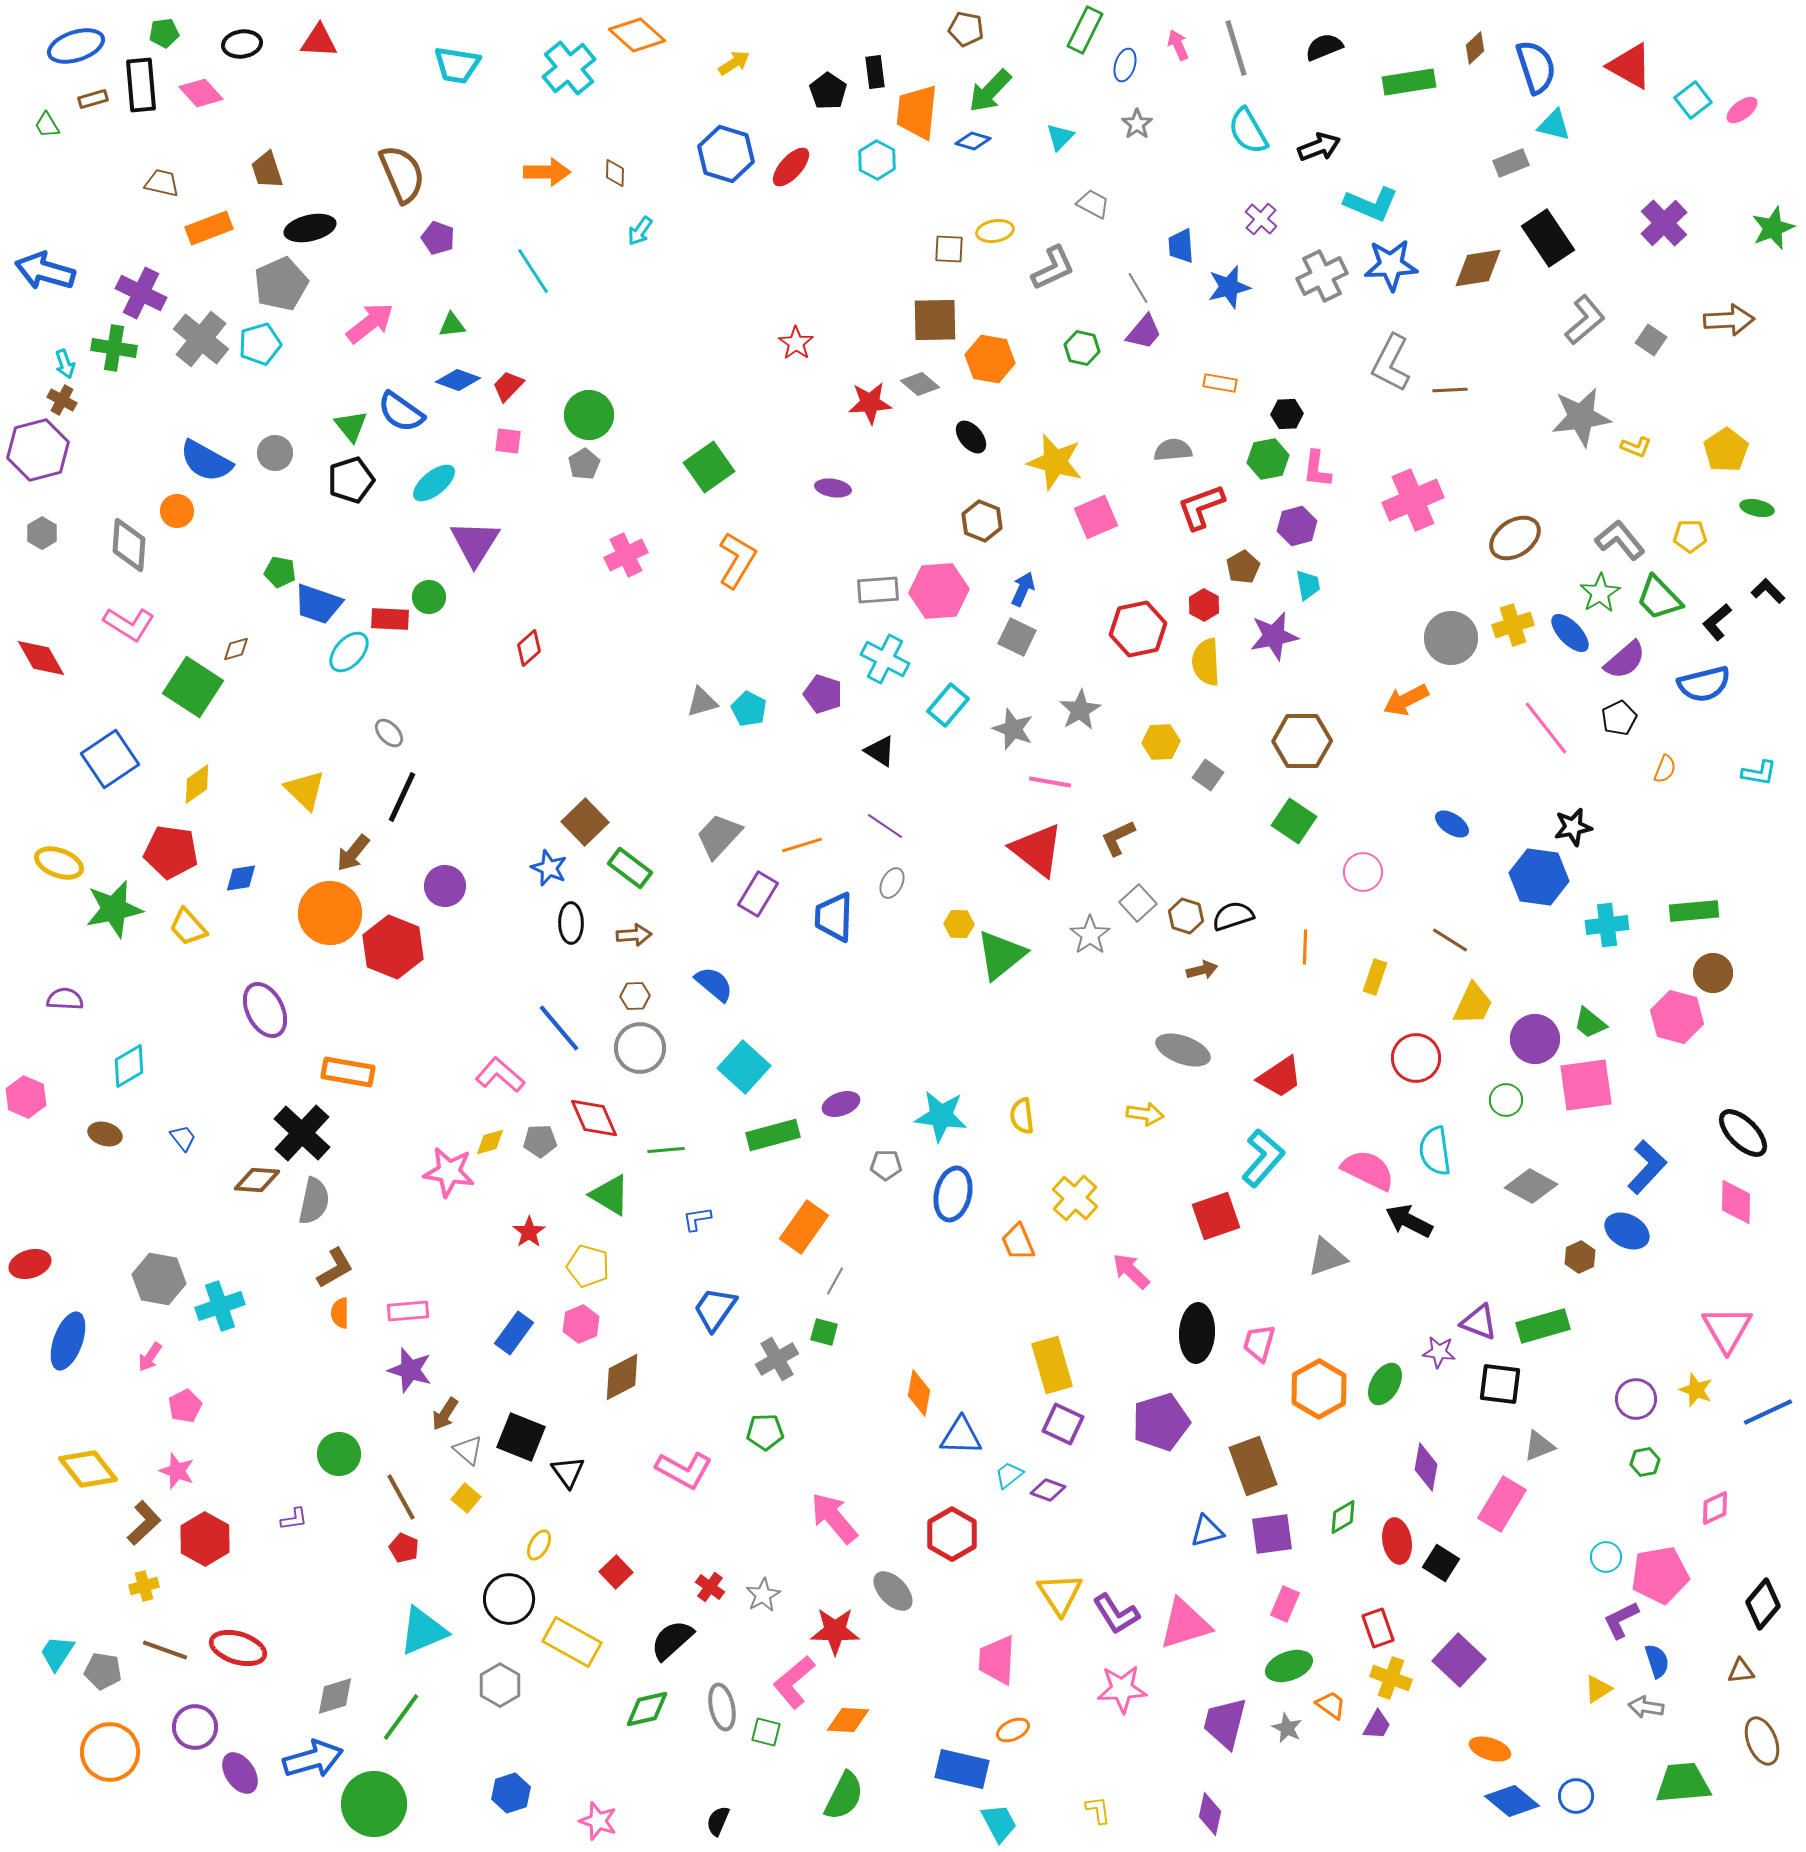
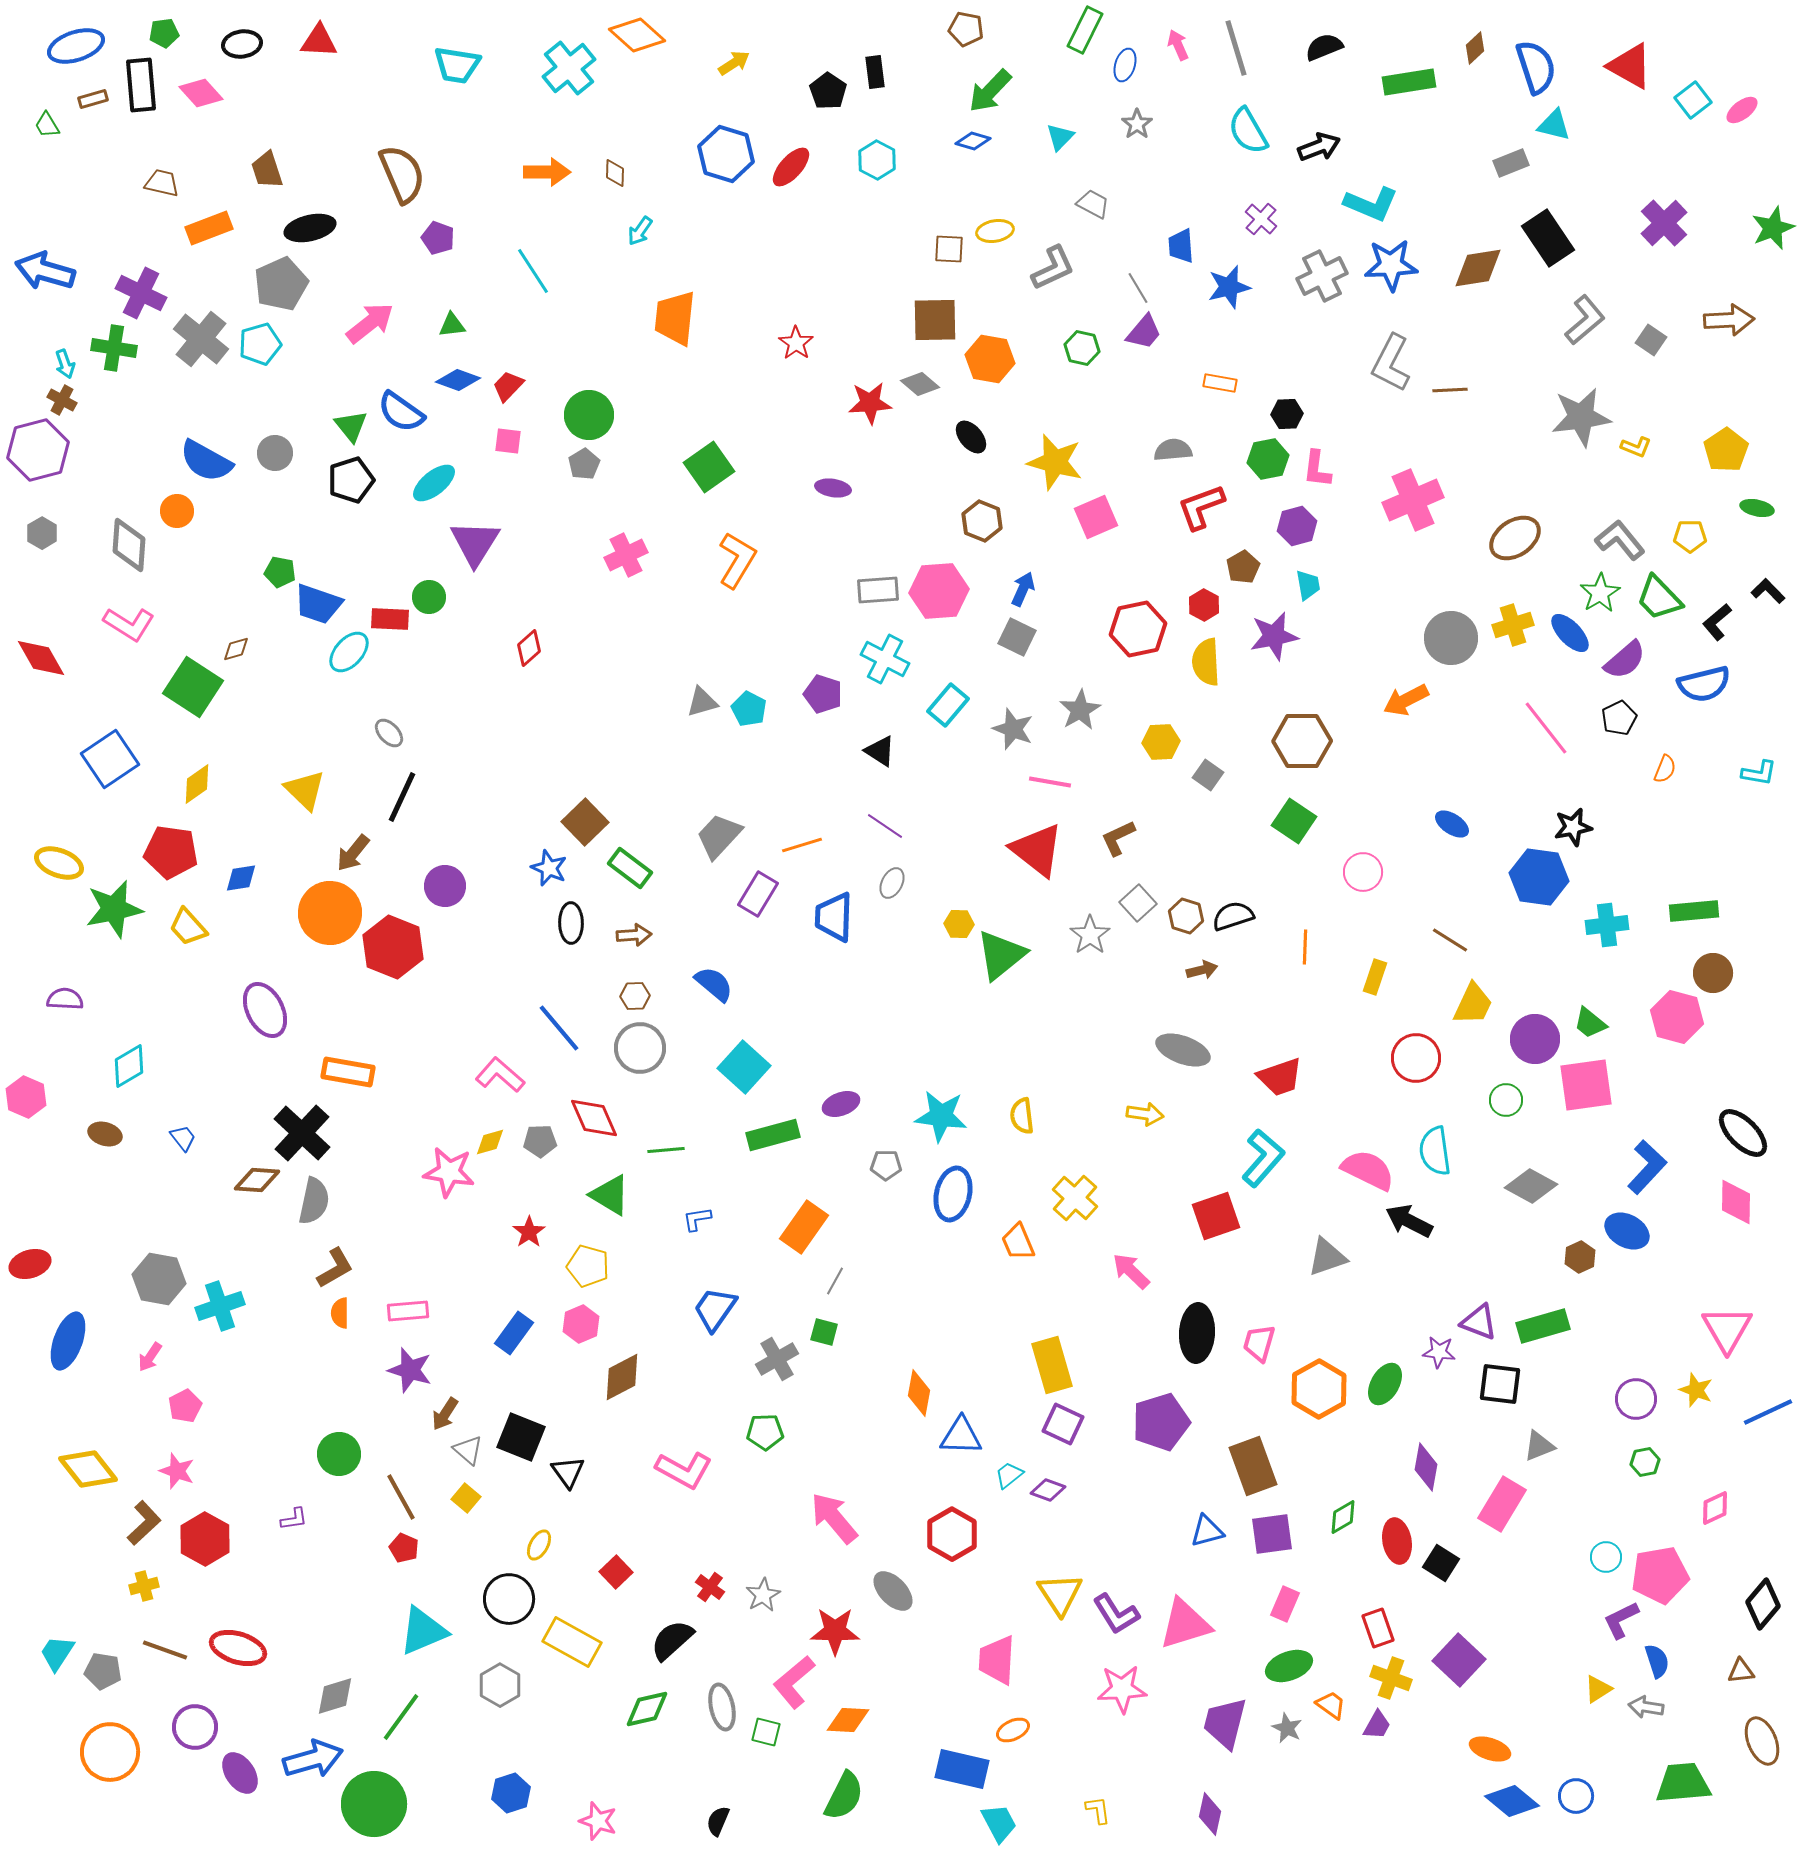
orange trapezoid at (917, 112): moved 242 px left, 206 px down
red trapezoid at (1280, 1077): rotated 15 degrees clockwise
